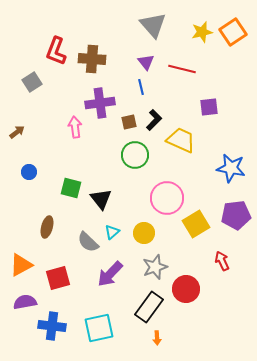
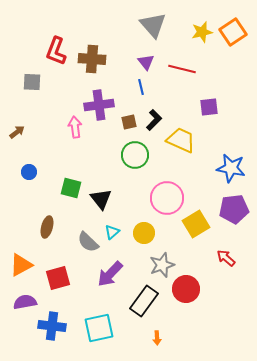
gray square: rotated 36 degrees clockwise
purple cross: moved 1 px left, 2 px down
purple pentagon: moved 2 px left, 6 px up
red arrow: moved 4 px right, 3 px up; rotated 24 degrees counterclockwise
gray star: moved 7 px right, 2 px up
black rectangle: moved 5 px left, 6 px up
